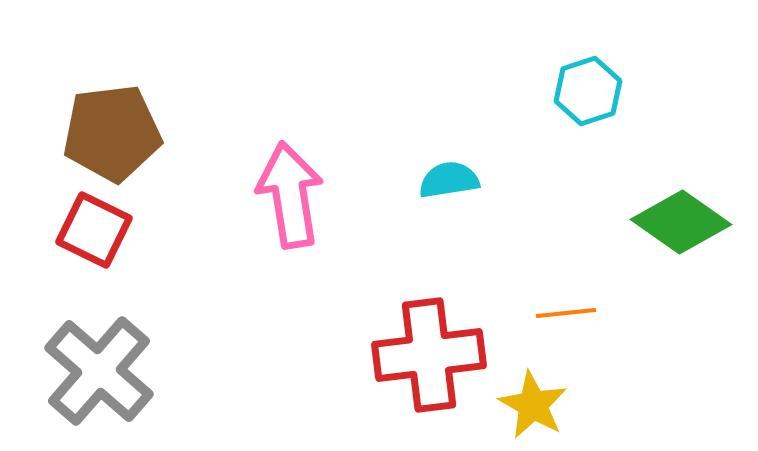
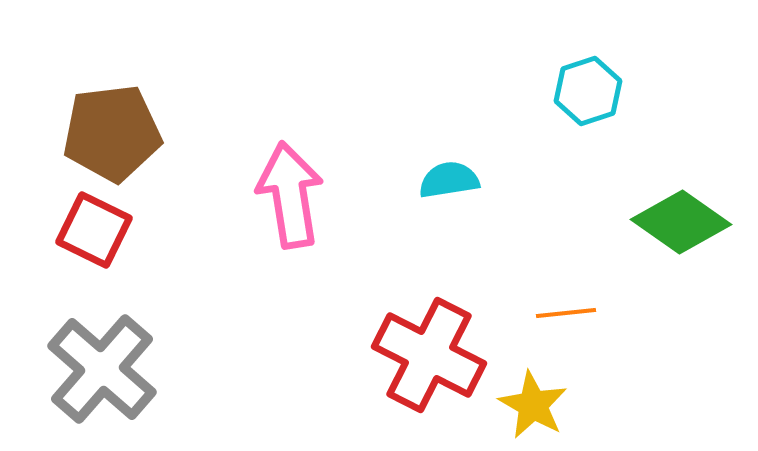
red cross: rotated 34 degrees clockwise
gray cross: moved 3 px right, 2 px up
